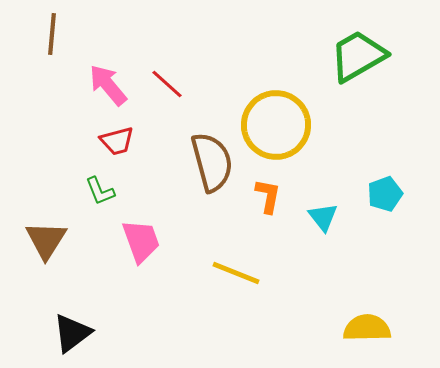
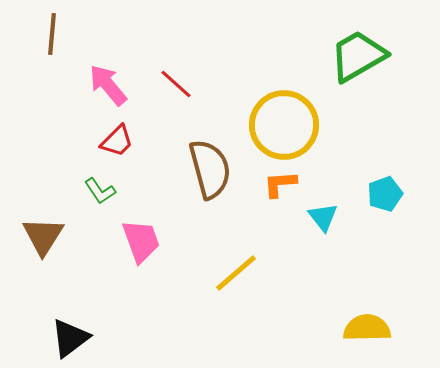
red line: moved 9 px right
yellow circle: moved 8 px right
red trapezoid: rotated 30 degrees counterclockwise
brown semicircle: moved 2 px left, 7 px down
green L-shape: rotated 12 degrees counterclockwise
orange L-shape: moved 12 px right, 12 px up; rotated 105 degrees counterclockwise
brown triangle: moved 3 px left, 4 px up
yellow line: rotated 63 degrees counterclockwise
black triangle: moved 2 px left, 5 px down
